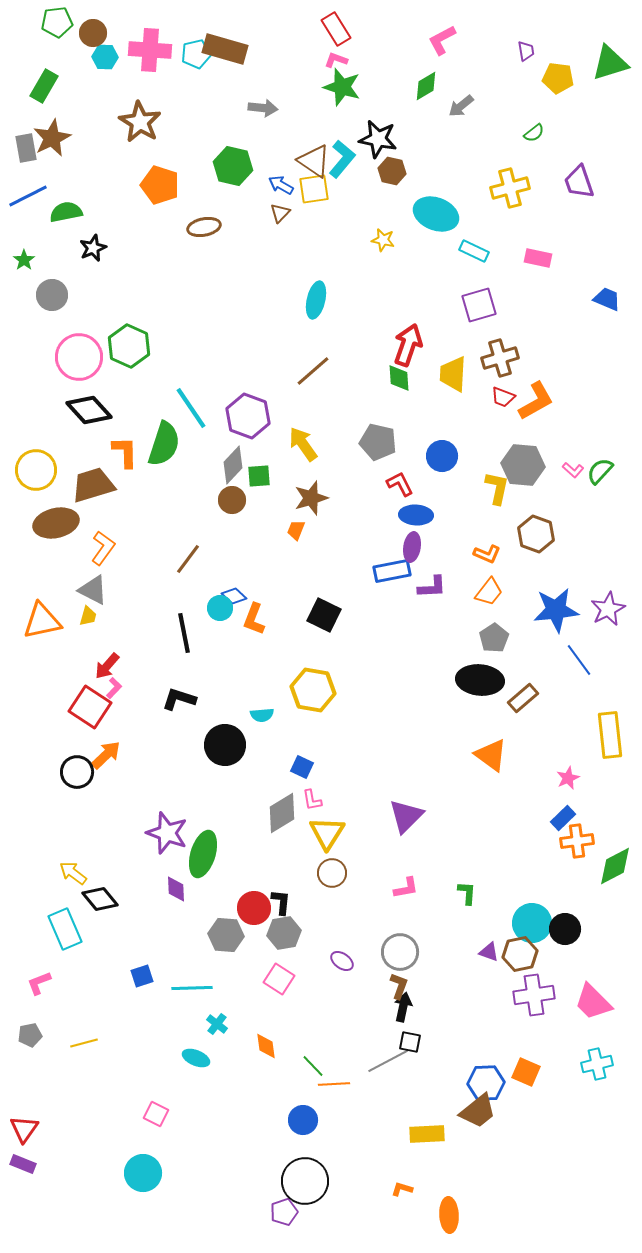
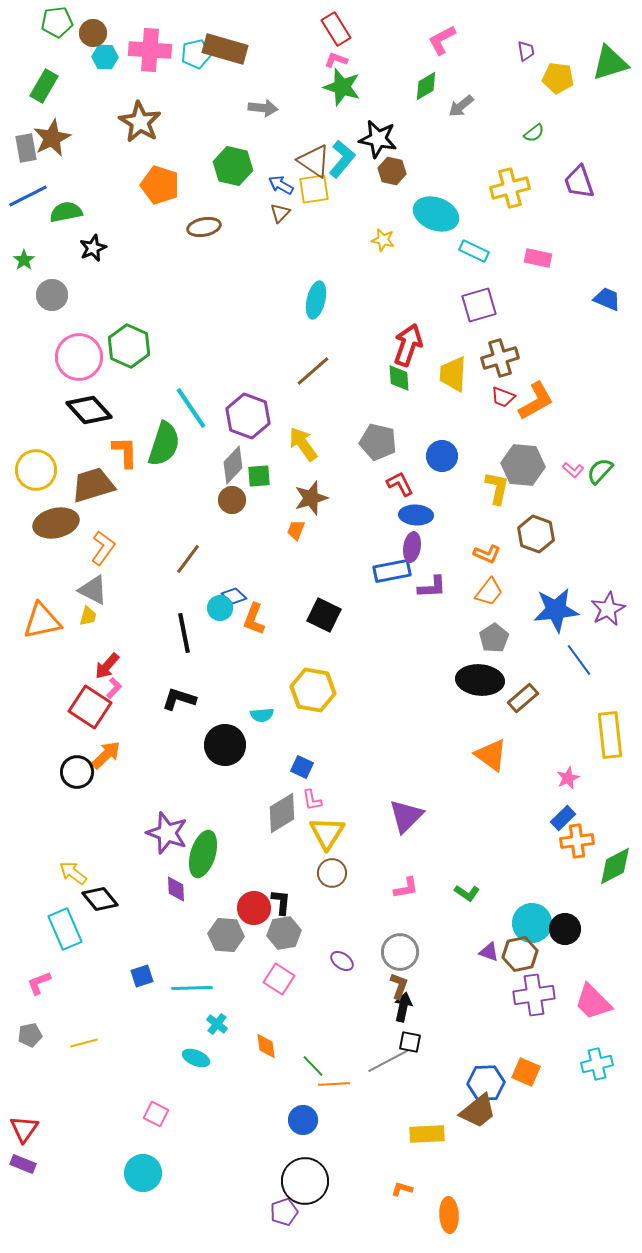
green L-shape at (467, 893): rotated 120 degrees clockwise
